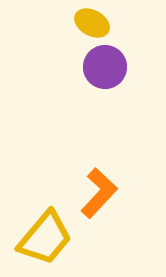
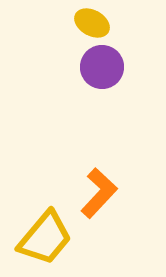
purple circle: moved 3 px left
